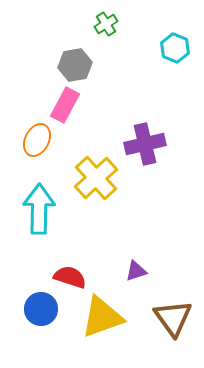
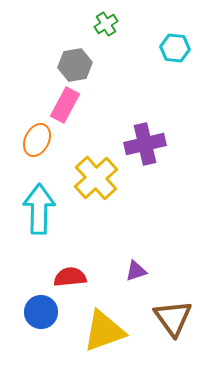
cyan hexagon: rotated 16 degrees counterclockwise
red semicircle: rotated 24 degrees counterclockwise
blue circle: moved 3 px down
yellow triangle: moved 2 px right, 14 px down
